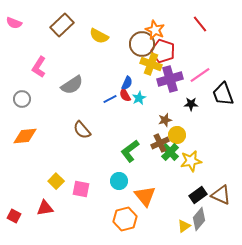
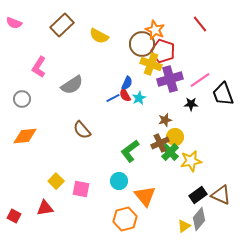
pink line: moved 5 px down
blue line: moved 3 px right, 1 px up
yellow circle: moved 2 px left, 2 px down
